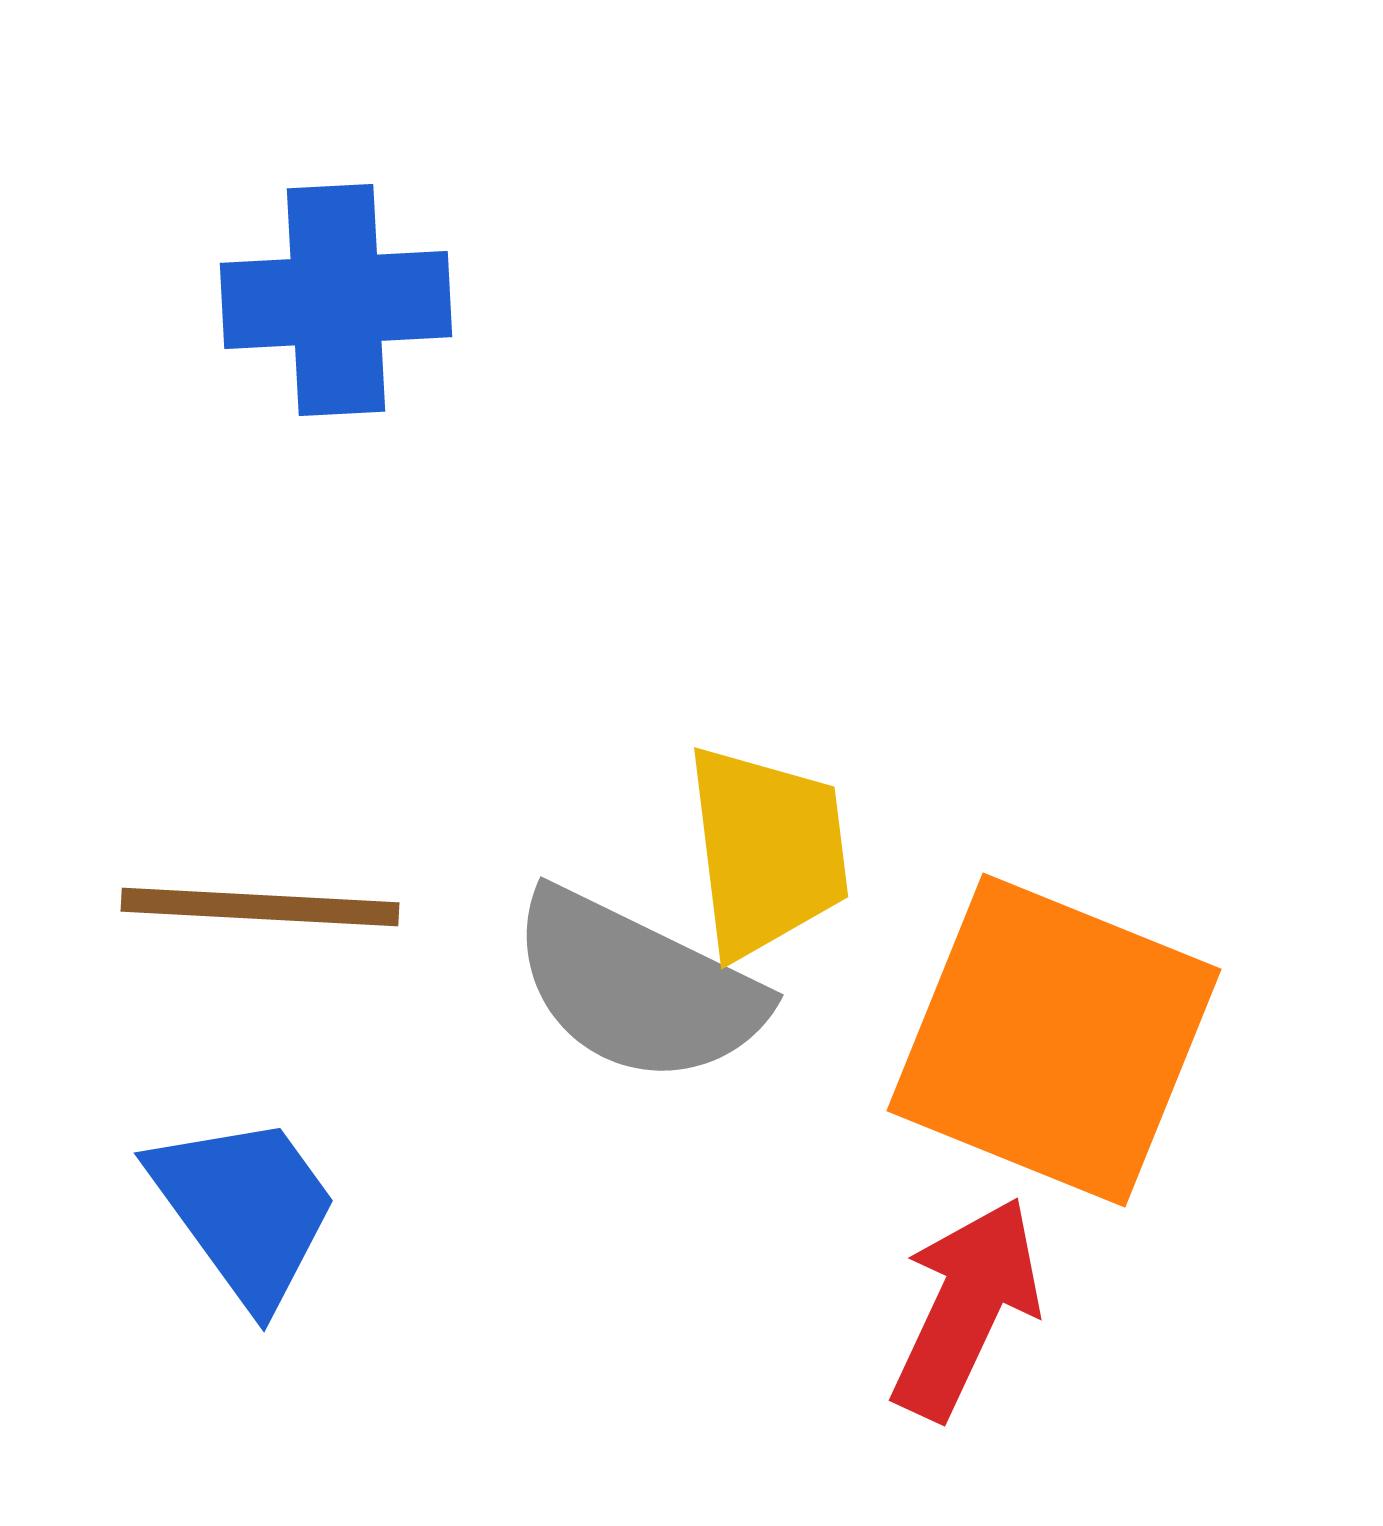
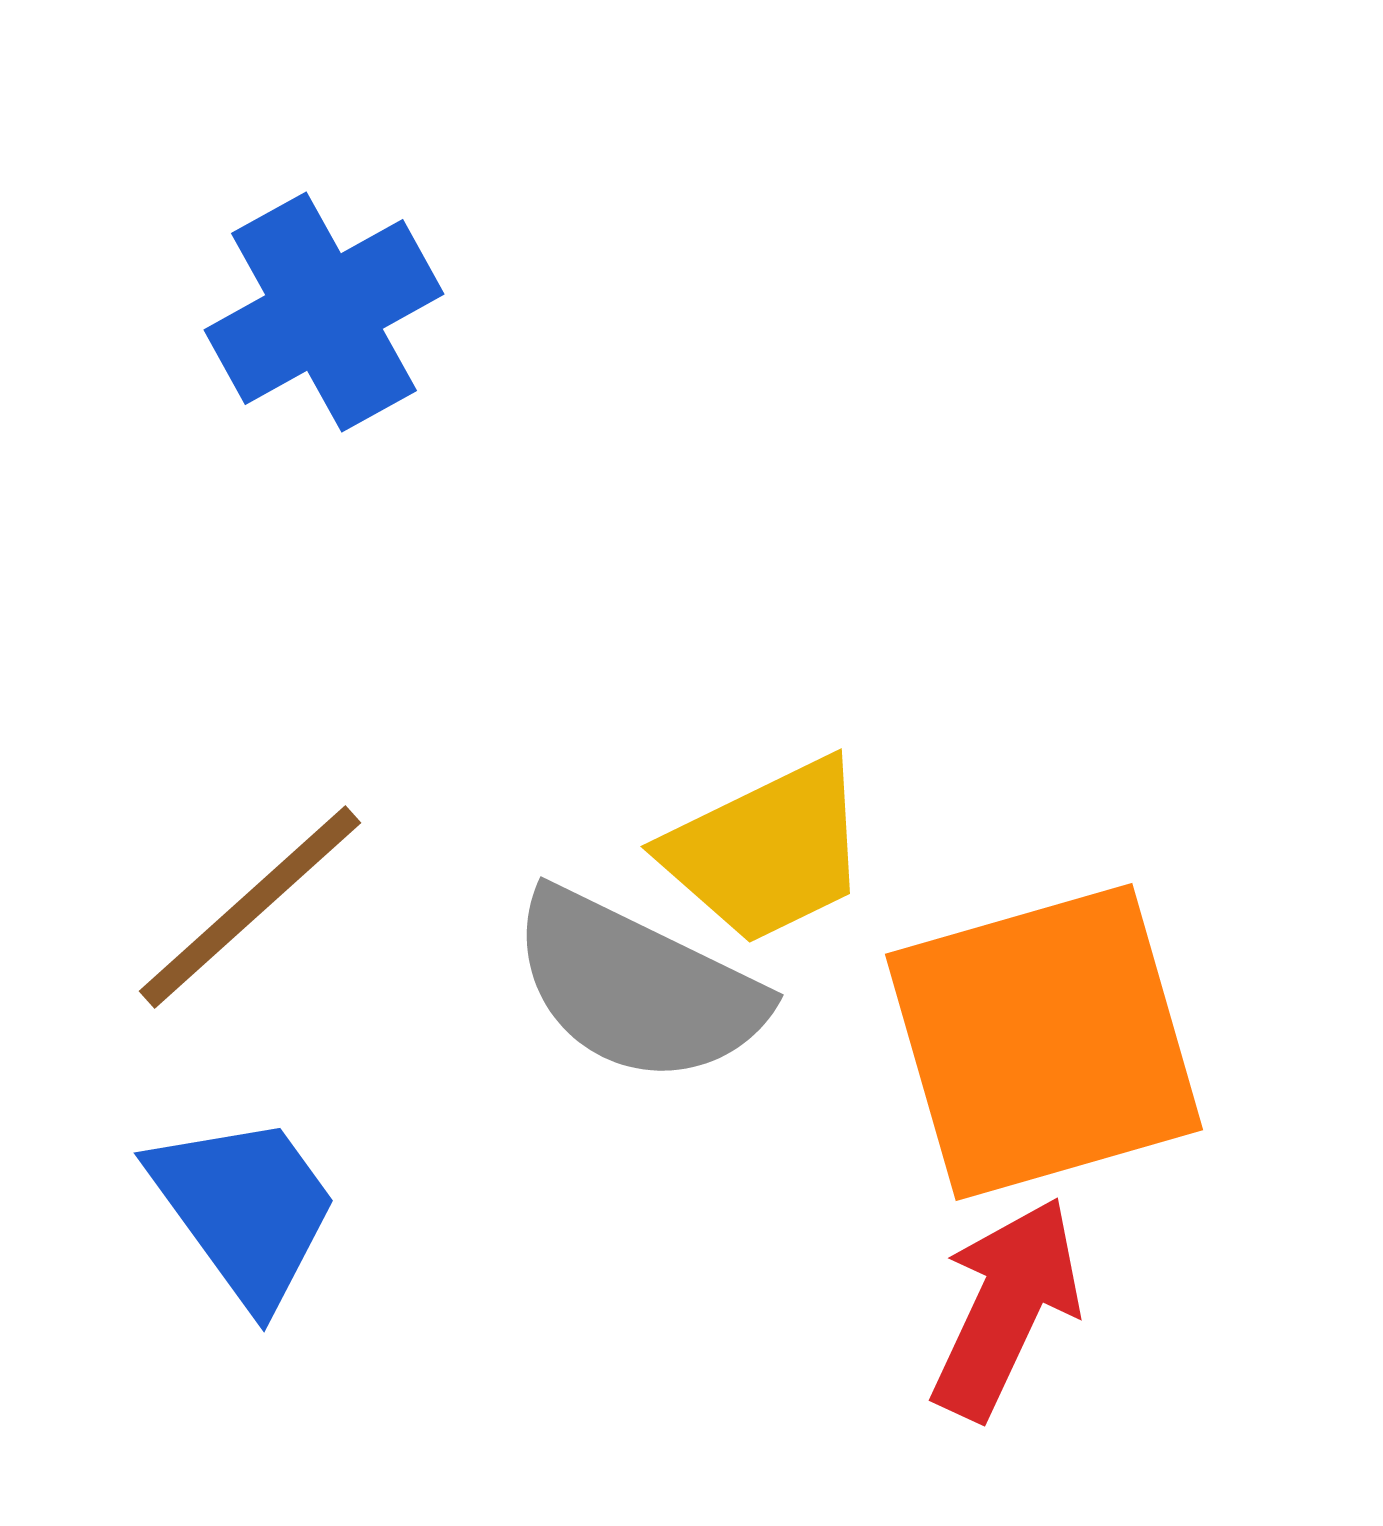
blue cross: moved 12 px left, 12 px down; rotated 26 degrees counterclockwise
yellow trapezoid: rotated 71 degrees clockwise
brown line: moved 10 px left; rotated 45 degrees counterclockwise
orange square: moved 10 px left, 2 px down; rotated 38 degrees counterclockwise
red arrow: moved 40 px right
